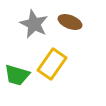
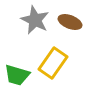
gray star: moved 1 px right, 4 px up
yellow rectangle: moved 1 px right, 1 px up
